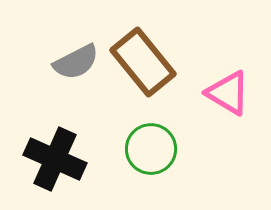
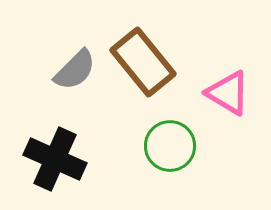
gray semicircle: moved 1 px left, 8 px down; rotated 18 degrees counterclockwise
green circle: moved 19 px right, 3 px up
